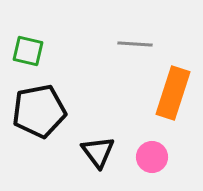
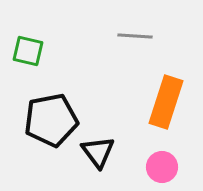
gray line: moved 8 px up
orange rectangle: moved 7 px left, 9 px down
black pentagon: moved 12 px right, 9 px down
pink circle: moved 10 px right, 10 px down
